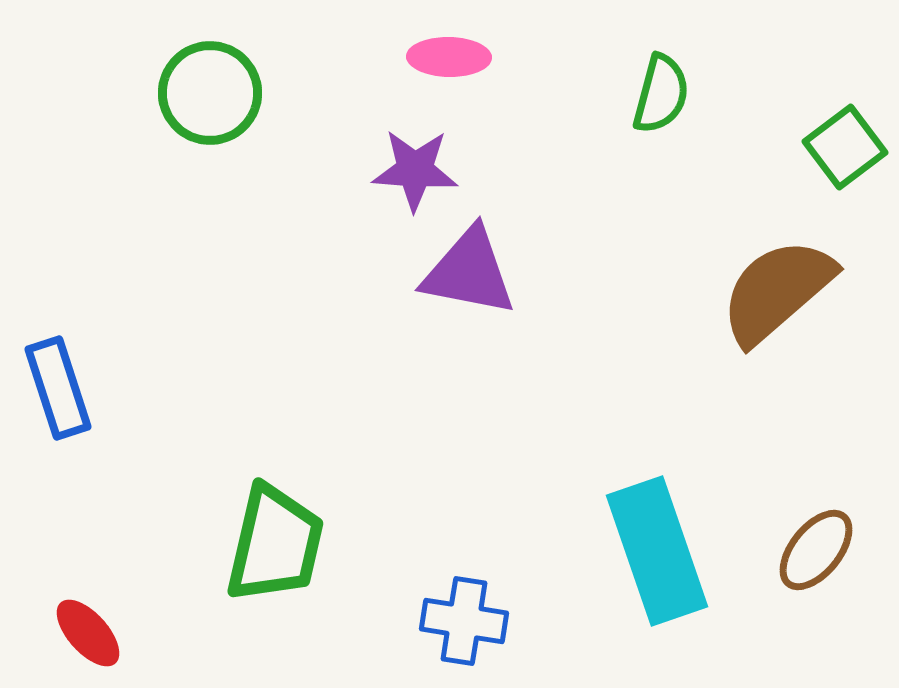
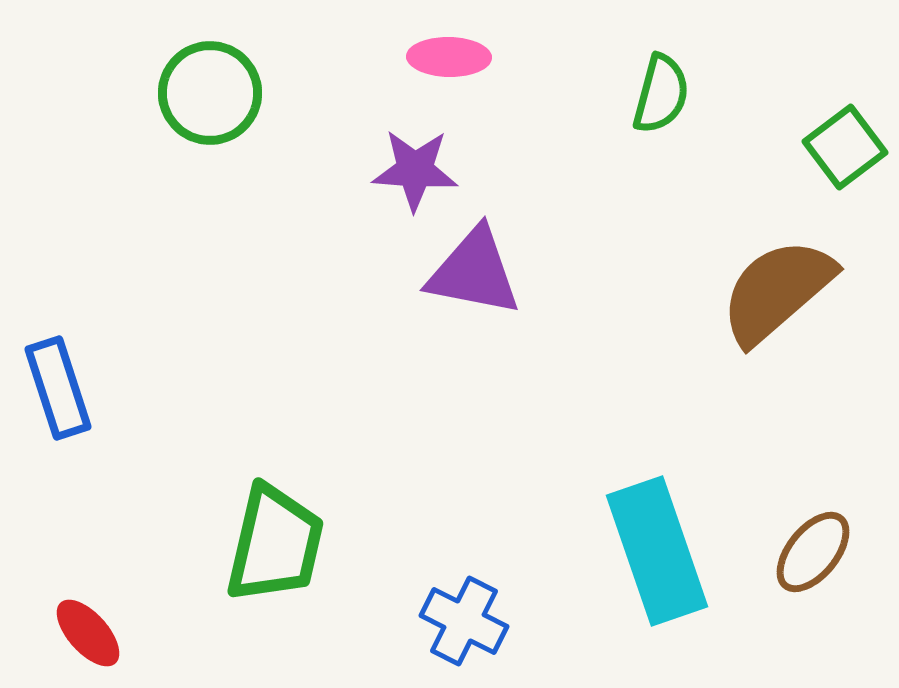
purple triangle: moved 5 px right
brown ellipse: moved 3 px left, 2 px down
blue cross: rotated 18 degrees clockwise
